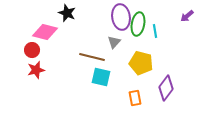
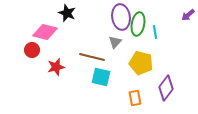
purple arrow: moved 1 px right, 1 px up
cyan line: moved 1 px down
gray triangle: moved 1 px right
red star: moved 20 px right, 3 px up
